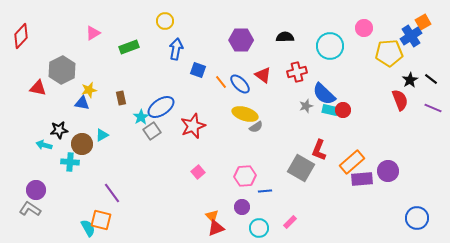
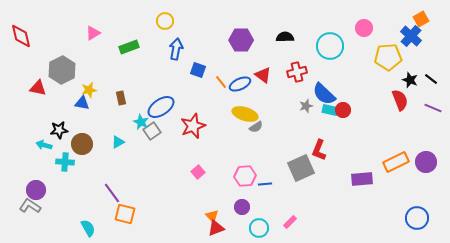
orange square at (423, 22): moved 2 px left, 3 px up
red diamond at (21, 36): rotated 55 degrees counterclockwise
blue cross at (411, 36): rotated 15 degrees counterclockwise
yellow pentagon at (389, 53): moved 1 px left, 4 px down
black star at (410, 80): rotated 21 degrees counterclockwise
blue ellipse at (240, 84): rotated 70 degrees counterclockwise
cyan star at (141, 117): moved 5 px down; rotated 14 degrees counterclockwise
cyan triangle at (102, 135): moved 16 px right, 7 px down
cyan cross at (70, 162): moved 5 px left
orange rectangle at (352, 162): moved 44 px right; rotated 15 degrees clockwise
gray square at (301, 168): rotated 36 degrees clockwise
purple circle at (388, 171): moved 38 px right, 9 px up
blue line at (265, 191): moved 7 px up
gray L-shape at (30, 209): moved 3 px up
orange square at (101, 220): moved 24 px right, 6 px up
